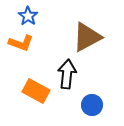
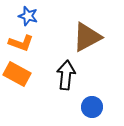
blue star: rotated 18 degrees counterclockwise
black arrow: moved 1 px left, 1 px down
orange rectangle: moved 19 px left, 17 px up
blue circle: moved 2 px down
